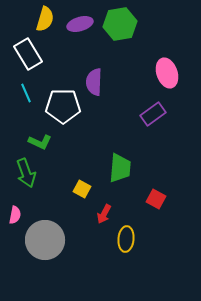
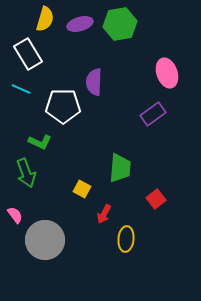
cyan line: moved 5 px left, 4 px up; rotated 42 degrees counterclockwise
red square: rotated 24 degrees clockwise
pink semicircle: rotated 48 degrees counterclockwise
